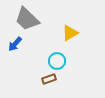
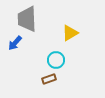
gray trapezoid: rotated 44 degrees clockwise
blue arrow: moved 1 px up
cyan circle: moved 1 px left, 1 px up
